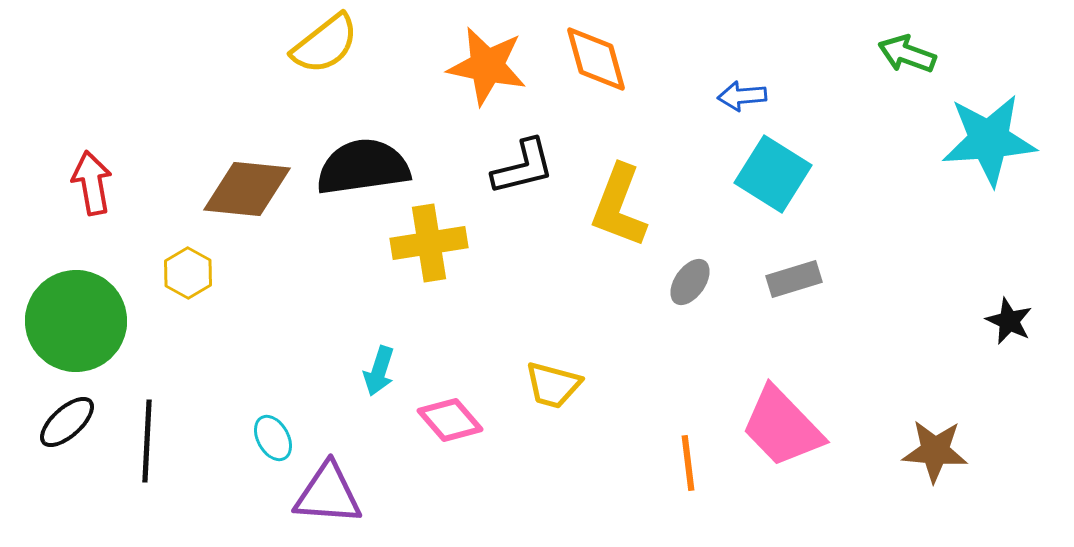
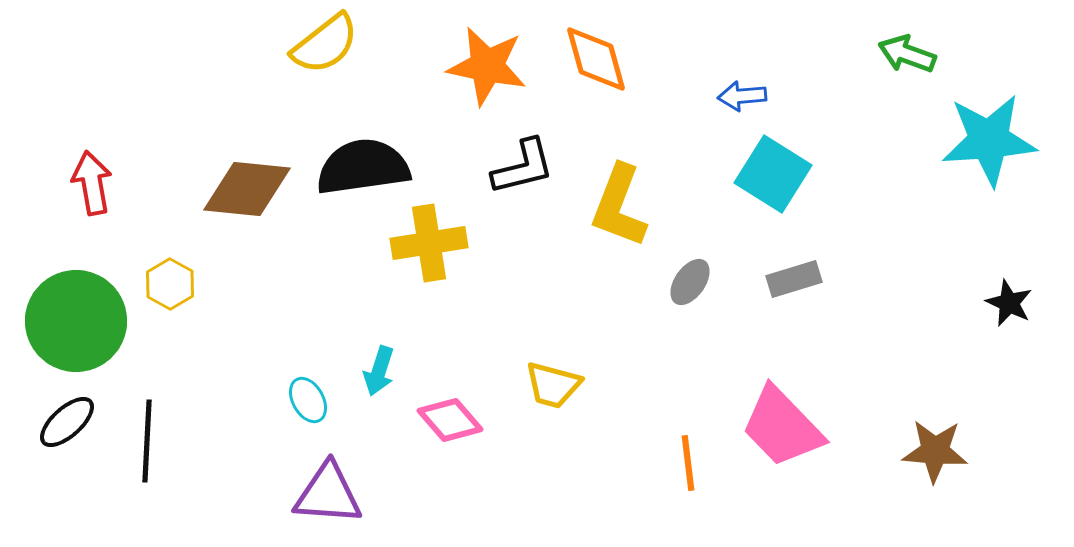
yellow hexagon: moved 18 px left, 11 px down
black star: moved 18 px up
cyan ellipse: moved 35 px right, 38 px up
